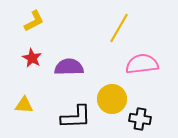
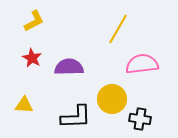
yellow line: moved 1 px left, 1 px down
